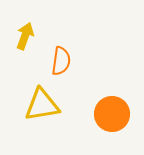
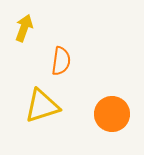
yellow arrow: moved 1 px left, 8 px up
yellow triangle: moved 1 px down; rotated 9 degrees counterclockwise
